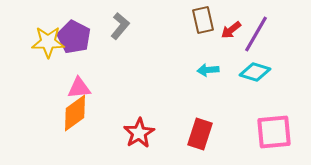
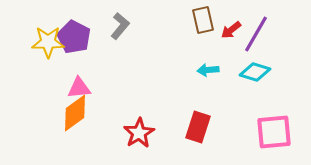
red rectangle: moved 2 px left, 7 px up
